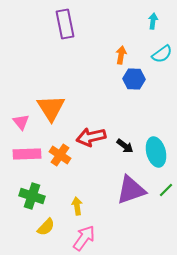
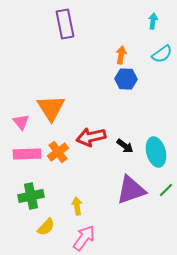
blue hexagon: moved 8 px left
orange cross: moved 2 px left, 3 px up; rotated 20 degrees clockwise
green cross: moved 1 px left; rotated 30 degrees counterclockwise
